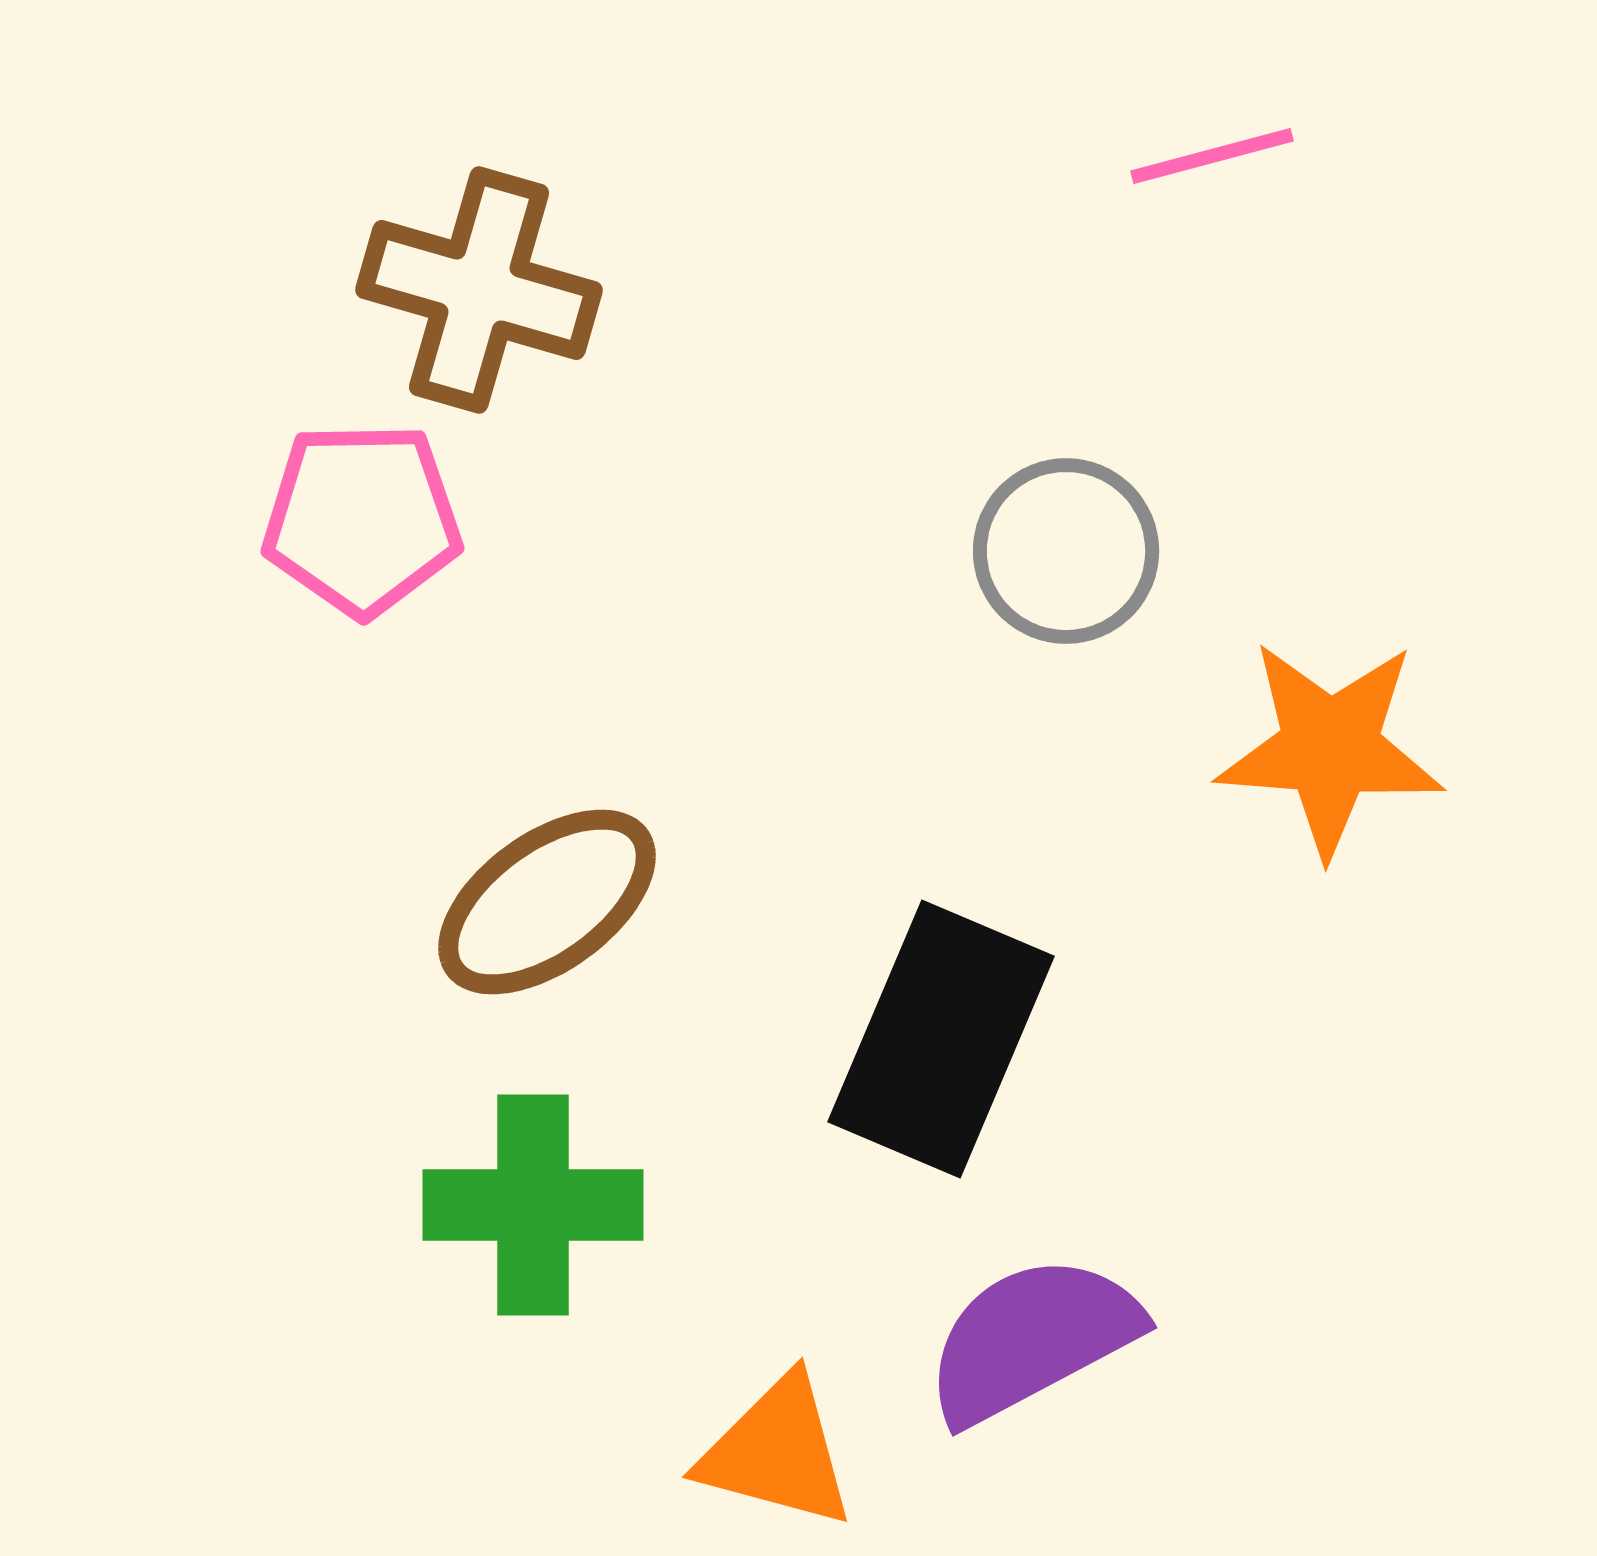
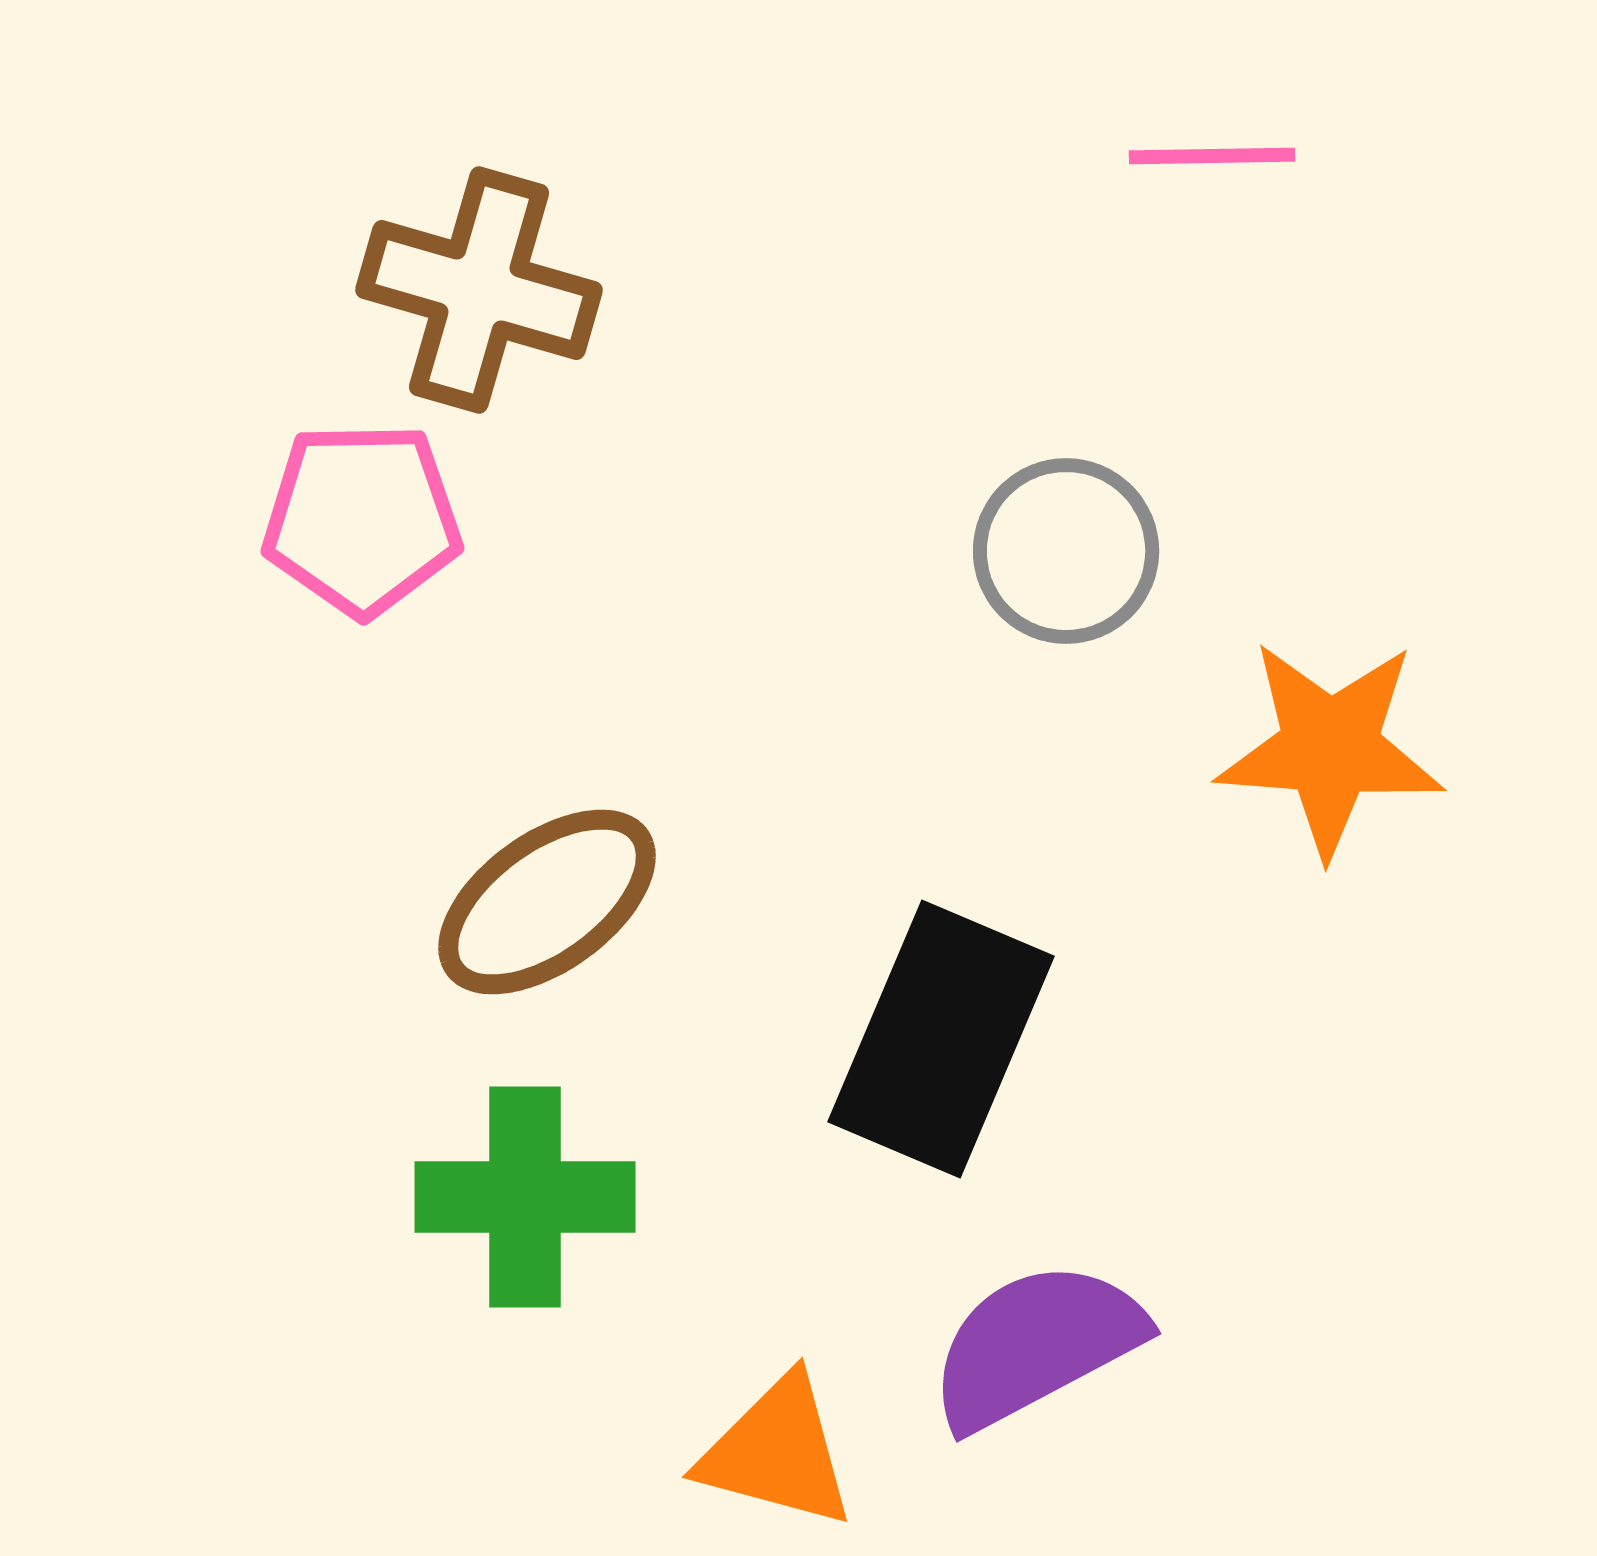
pink line: rotated 14 degrees clockwise
green cross: moved 8 px left, 8 px up
purple semicircle: moved 4 px right, 6 px down
